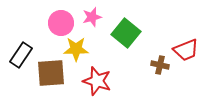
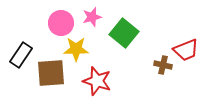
green square: moved 2 px left
brown cross: moved 3 px right
